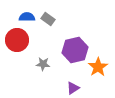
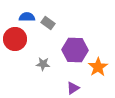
gray rectangle: moved 4 px down
red circle: moved 2 px left, 1 px up
purple hexagon: rotated 15 degrees clockwise
